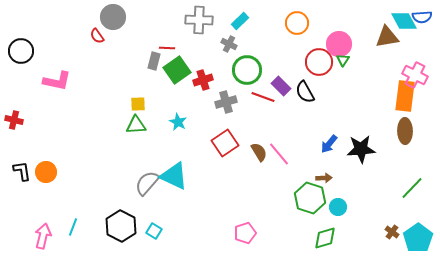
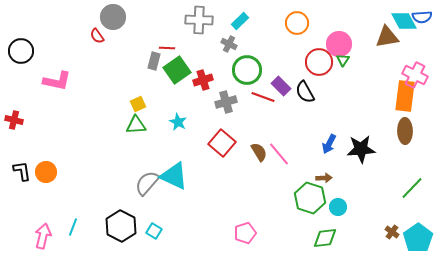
yellow square at (138, 104): rotated 21 degrees counterclockwise
red square at (225, 143): moved 3 px left; rotated 16 degrees counterclockwise
blue arrow at (329, 144): rotated 12 degrees counterclockwise
green diamond at (325, 238): rotated 10 degrees clockwise
